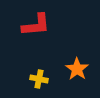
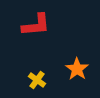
yellow cross: moved 2 px left, 1 px down; rotated 24 degrees clockwise
